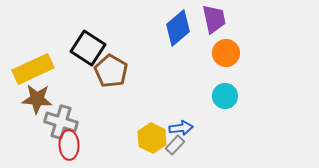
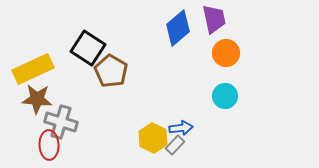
yellow hexagon: moved 1 px right
red ellipse: moved 20 px left
